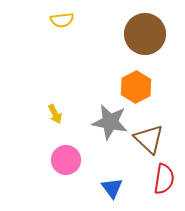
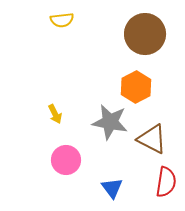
brown triangle: moved 3 px right; rotated 16 degrees counterclockwise
red semicircle: moved 2 px right, 3 px down
